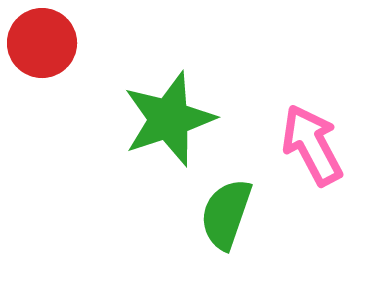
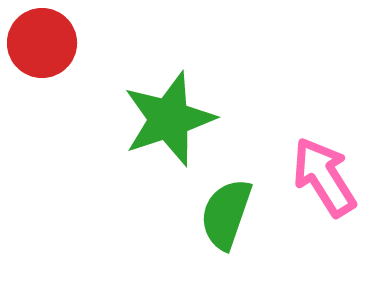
pink arrow: moved 12 px right, 32 px down; rotated 4 degrees counterclockwise
